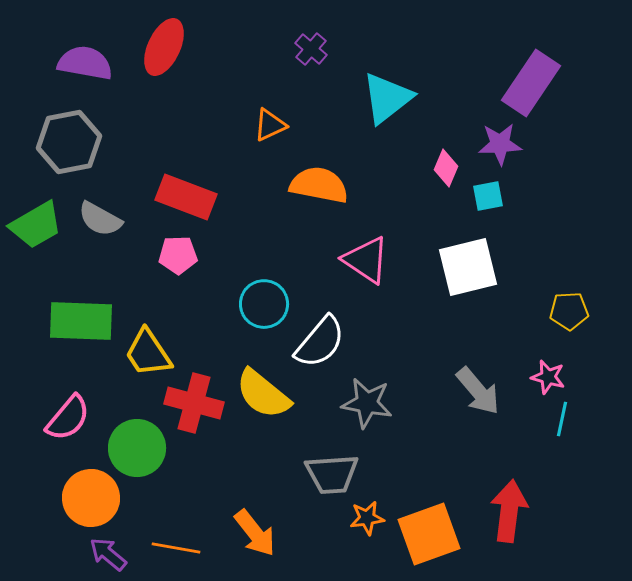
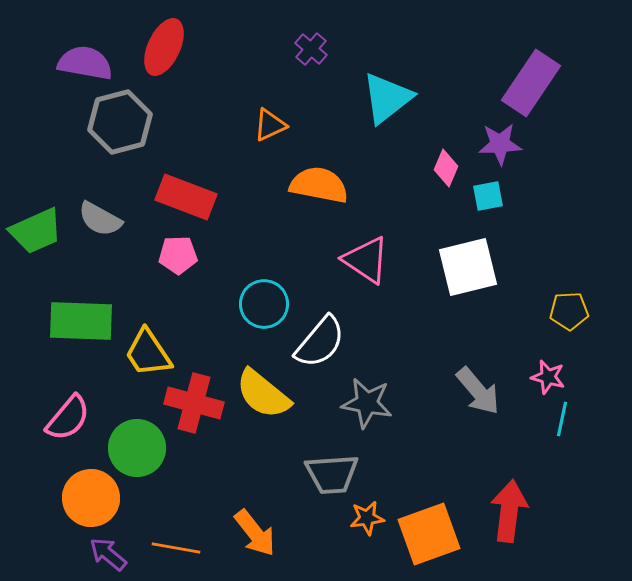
gray hexagon: moved 51 px right, 20 px up; rotated 4 degrees counterclockwise
green trapezoid: moved 6 px down; rotated 6 degrees clockwise
